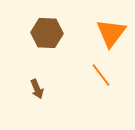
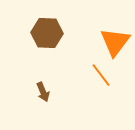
orange triangle: moved 4 px right, 9 px down
brown arrow: moved 6 px right, 3 px down
